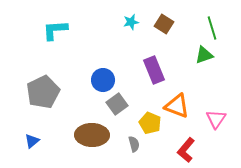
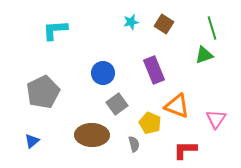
blue circle: moved 7 px up
red L-shape: moved 1 px left; rotated 50 degrees clockwise
